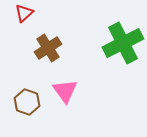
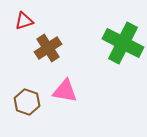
red triangle: moved 8 px down; rotated 24 degrees clockwise
green cross: rotated 36 degrees counterclockwise
pink triangle: rotated 44 degrees counterclockwise
